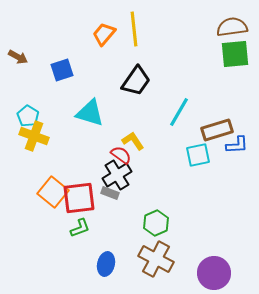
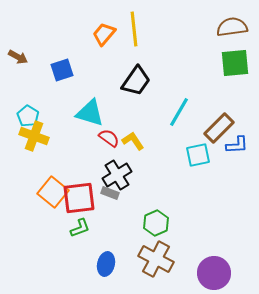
green square: moved 9 px down
brown rectangle: moved 2 px right, 2 px up; rotated 28 degrees counterclockwise
red semicircle: moved 12 px left, 17 px up
